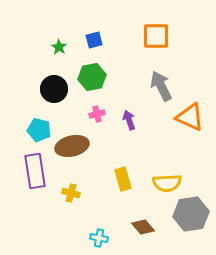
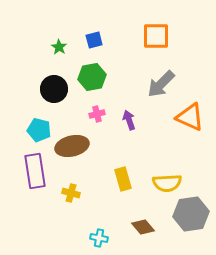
gray arrow: moved 2 px up; rotated 108 degrees counterclockwise
